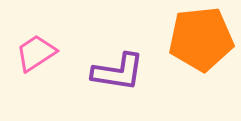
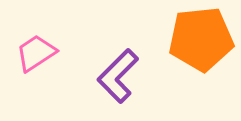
purple L-shape: moved 4 px down; rotated 126 degrees clockwise
